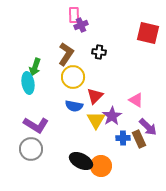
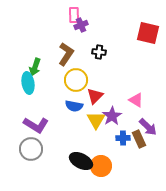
yellow circle: moved 3 px right, 3 px down
